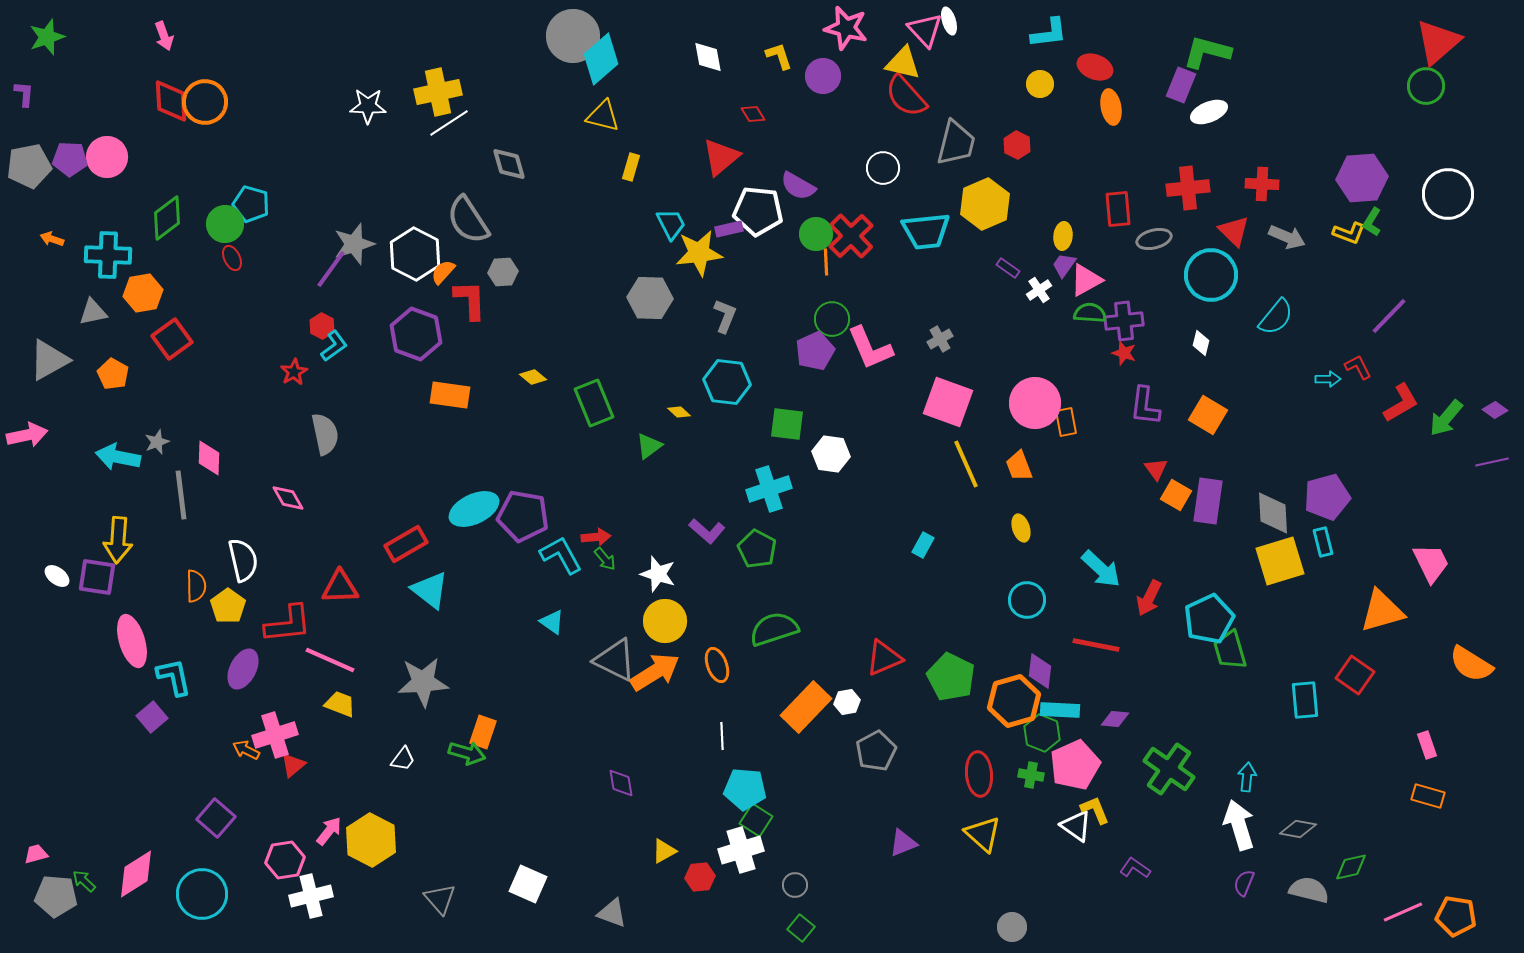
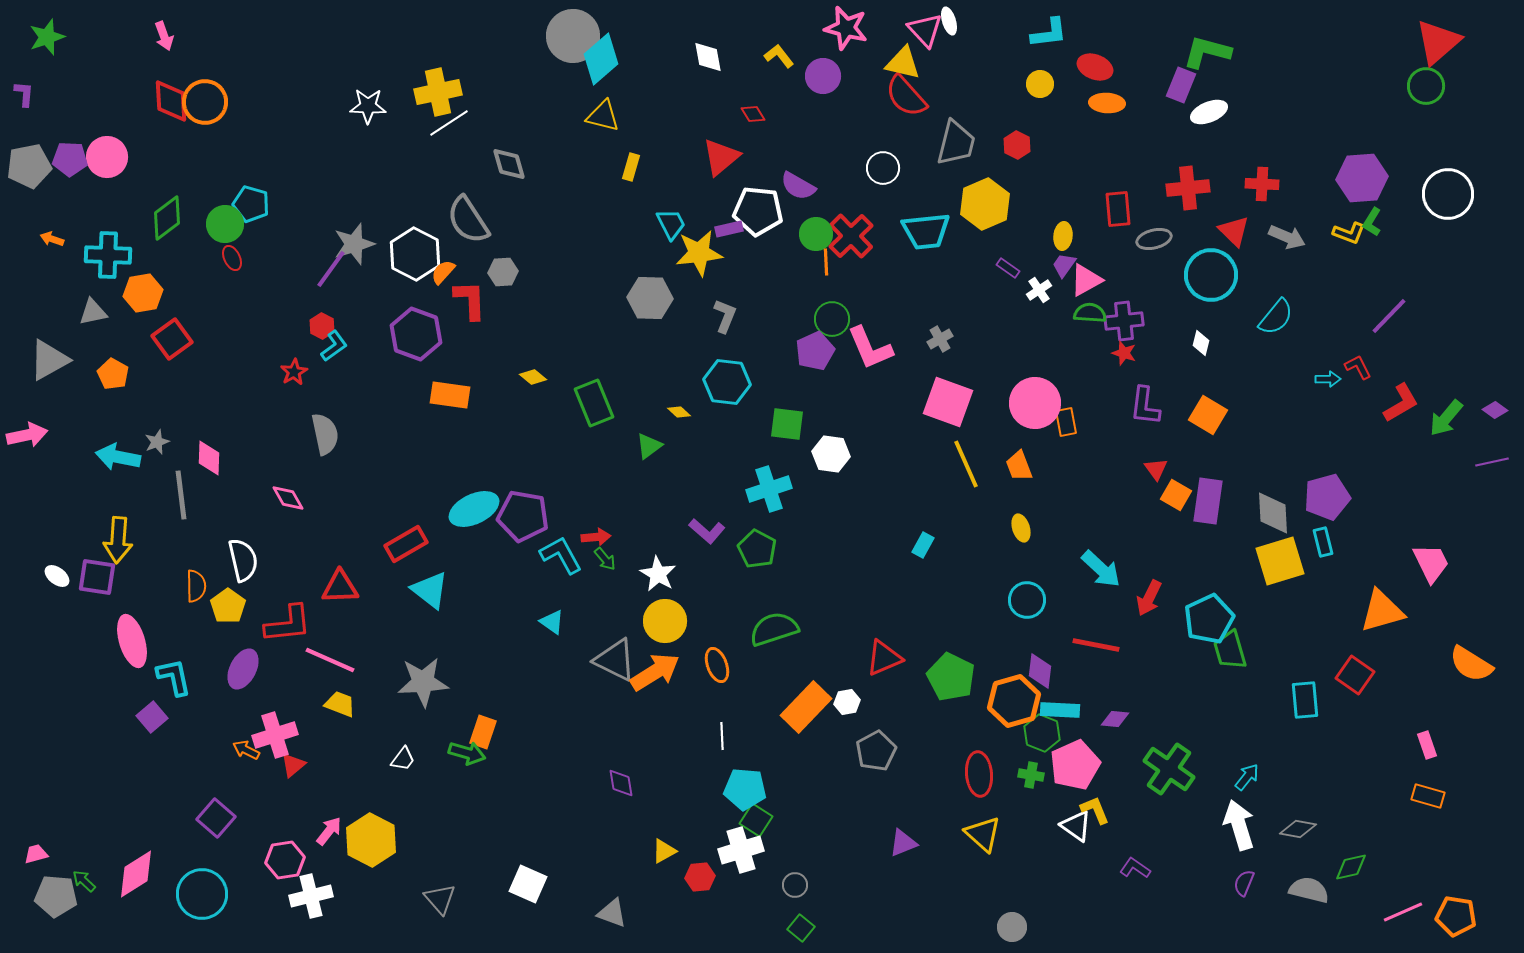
yellow L-shape at (779, 56): rotated 20 degrees counterclockwise
orange ellipse at (1111, 107): moved 4 px left, 4 px up; rotated 76 degrees counterclockwise
white star at (658, 574): rotated 12 degrees clockwise
cyan arrow at (1247, 777): rotated 32 degrees clockwise
